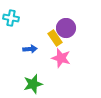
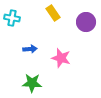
cyan cross: moved 1 px right
purple circle: moved 20 px right, 6 px up
yellow rectangle: moved 2 px left, 25 px up
green star: moved 1 px left, 1 px up; rotated 18 degrees clockwise
